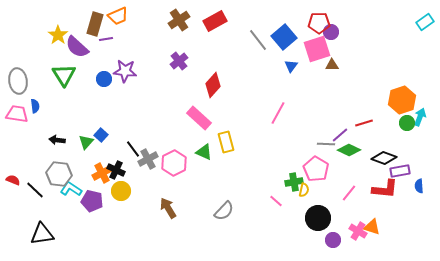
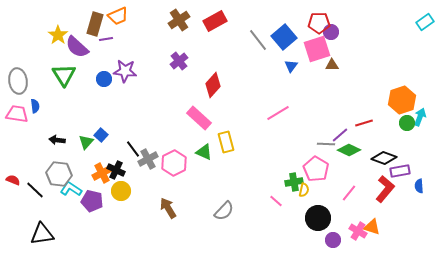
pink line at (278, 113): rotated 30 degrees clockwise
red L-shape at (385, 189): rotated 56 degrees counterclockwise
